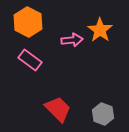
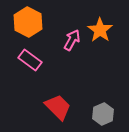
pink arrow: rotated 55 degrees counterclockwise
red trapezoid: moved 2 px up
gray hexagon: rotated 15 degrees clockwise
